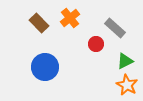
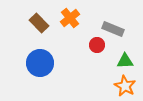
gray rectangle: moved 2 px left, 1 px down; rotated 20 degrees counterclockwise
red circle: moved 1 px right, 1 px down
green triangle: rotated 24 degrees clockwise
blue circle: moved 5 px left, 4 px up
orange star: moved 2 px left, 1 px down
